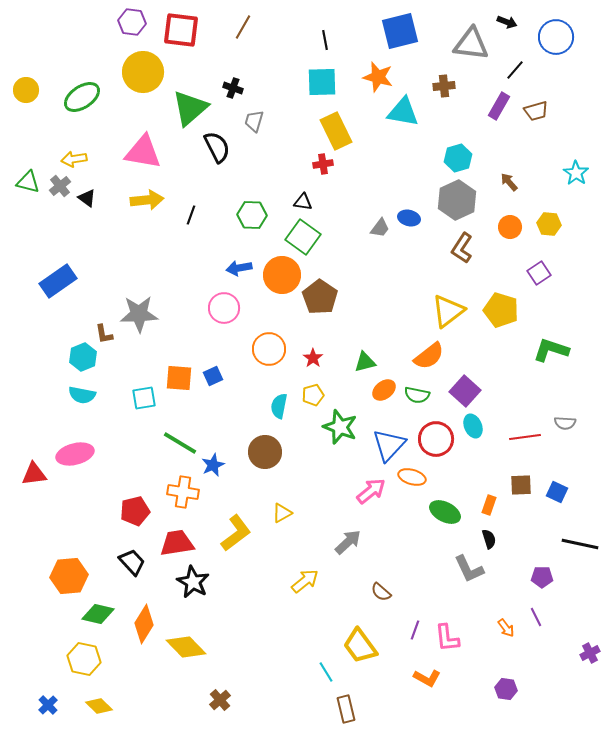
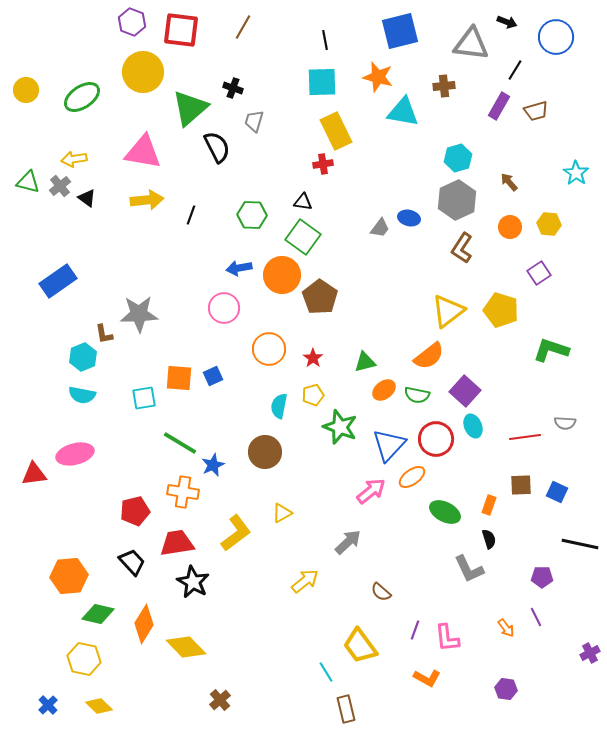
purple hexagon at (132, 22): rotated 12 degrees clockwise
black line at (515, 70): rotated 10 degrees counterclockwise
orange ellipse at (412, 477): rotated 52 degrees counterclockwise
